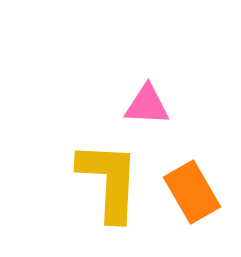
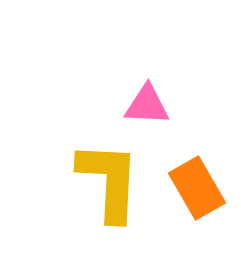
orange rectangle: moved 5 px right, 4 px up
